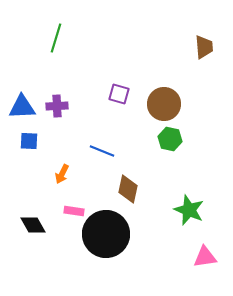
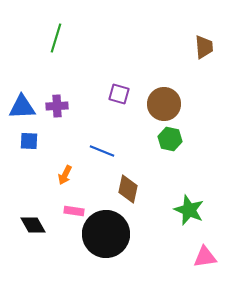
orange arrow: moved 3 px right, 1 px down
